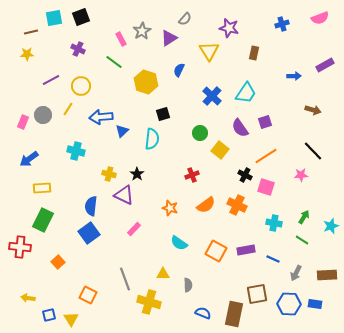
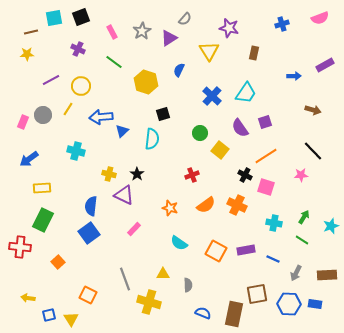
pink rectangle at (121, 39): moved 9 px left, 7 px up
